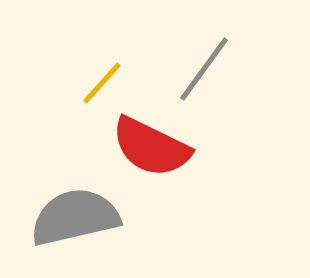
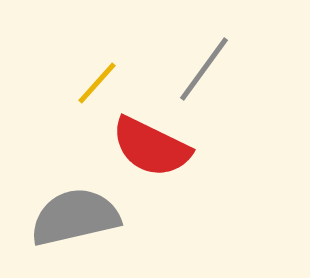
yellow line: moved 5 px left
